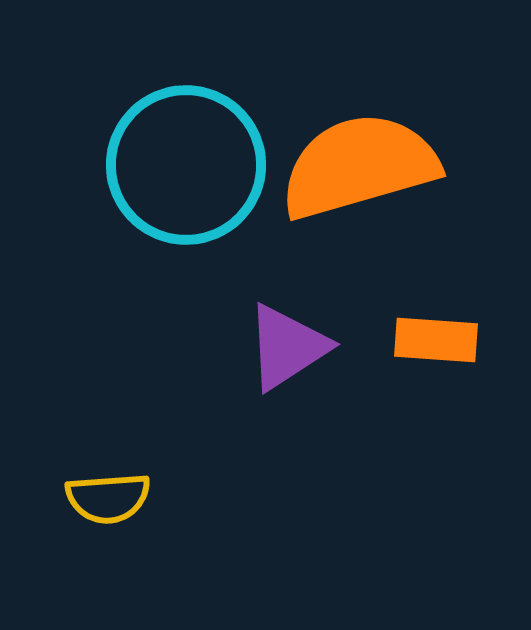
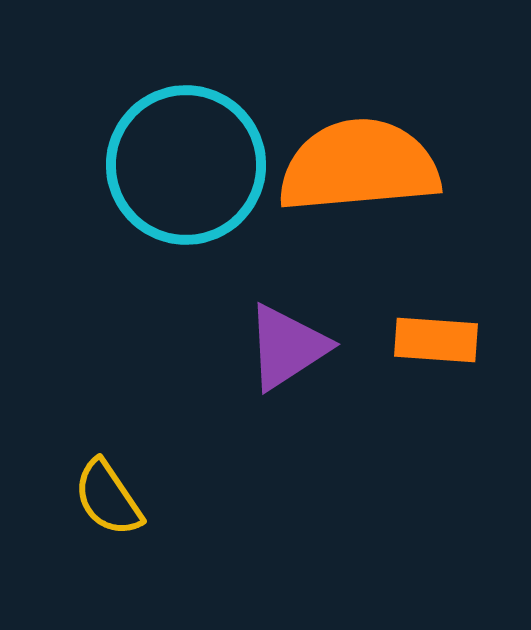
orange semicircle: rotated 11 degrees clockwise
yellow semicircle: rotated 60 degrees clockwise
